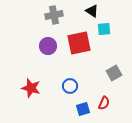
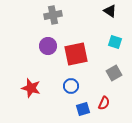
black triangle: moved 18 px right
gray cross: moved 1 px left
cyan square: moved 11 px right, 13 px down; rotated 24 degrees clockwise
red square: moved 3 px left, 11 px down
blue circle: moved 1 px right
